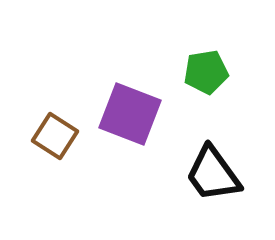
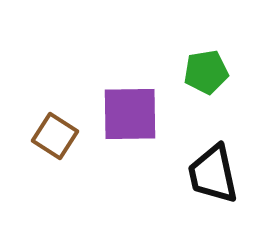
purple square: rotated 22 degrees counterclockwise
black trapezoid: rotated 24 degrees clockwise
